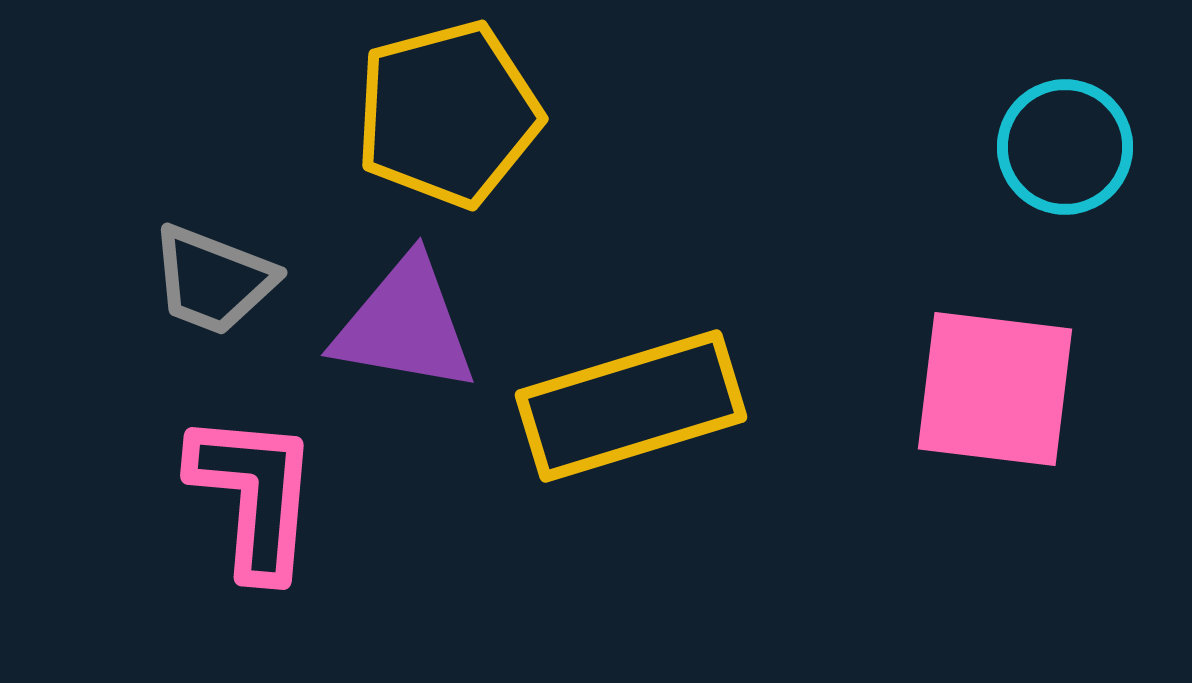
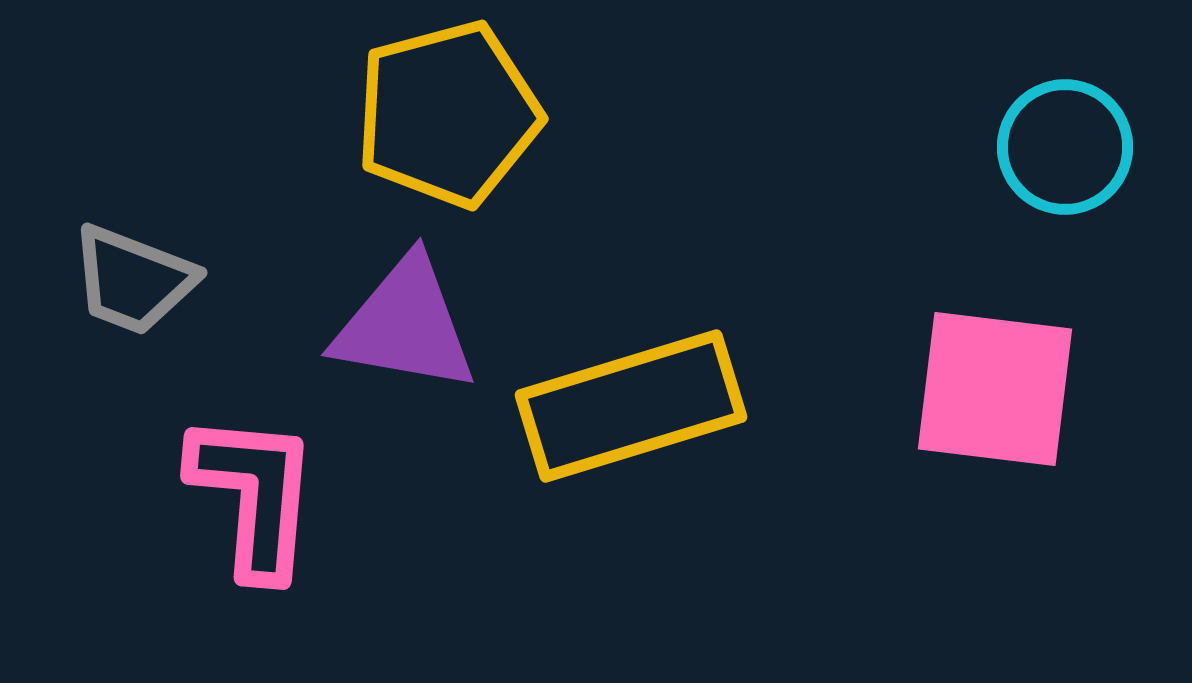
gray trapezoid: moved 80 px left
